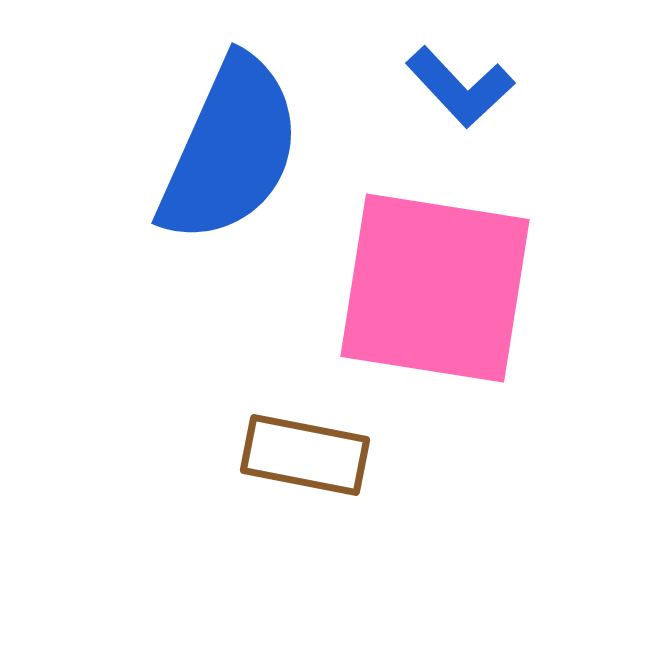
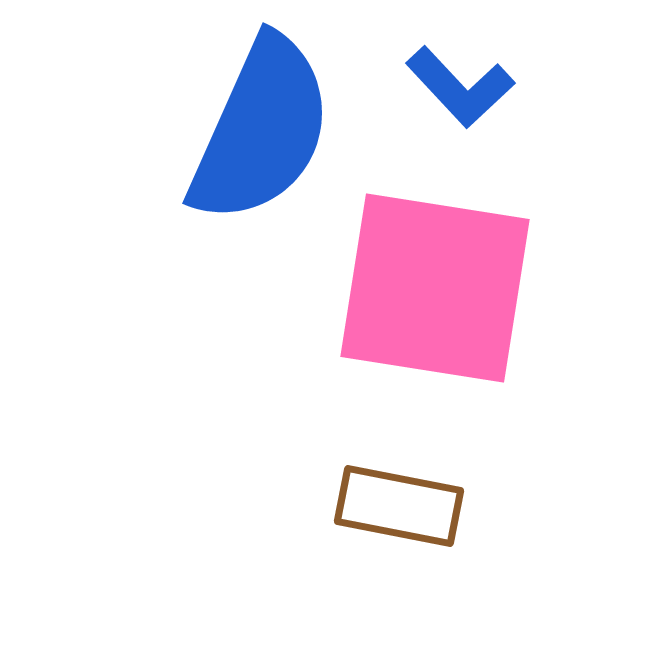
blue semicircle: moved 31 px right, 20 px up
brown rectangle: moved 94 px right, 51 px down
